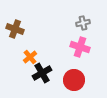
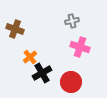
gray cross: moved 11 px left, 2 px up
red circle: moved 3 px left, 2 px down
